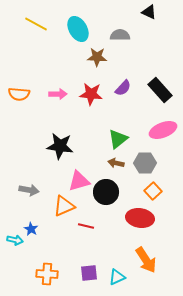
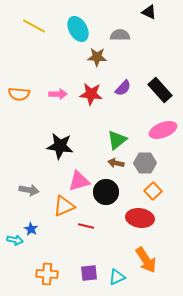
yellow line: moved 2 px left, 2 px down
green triangle: moved 1 px left, 1 px down
